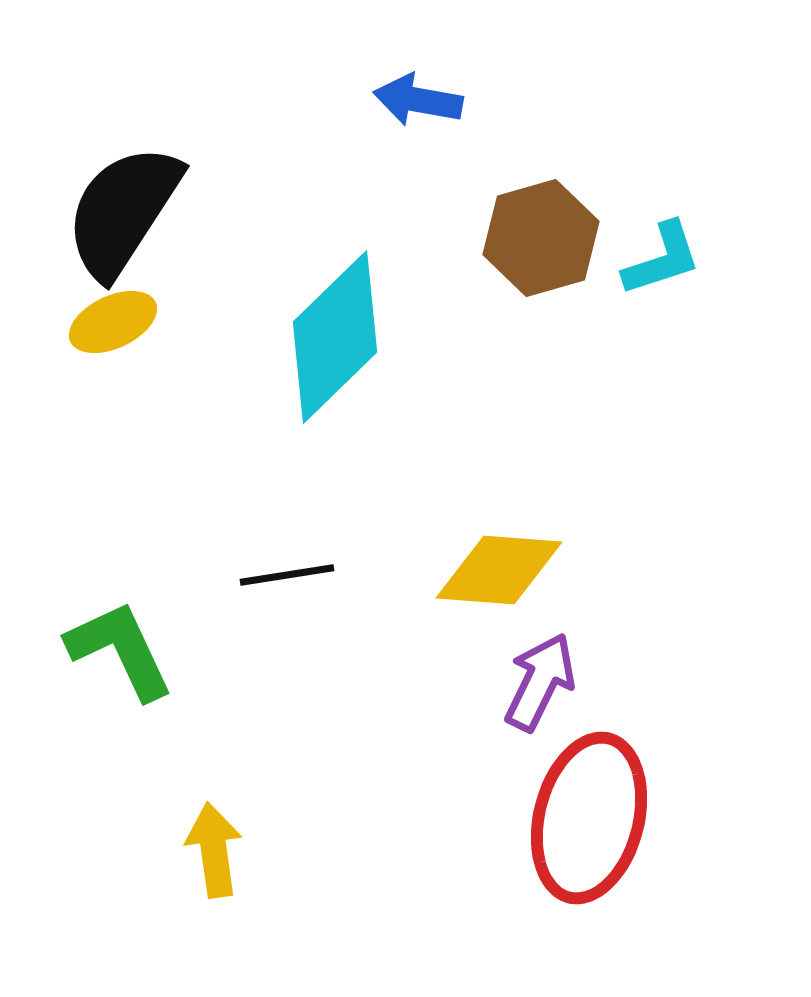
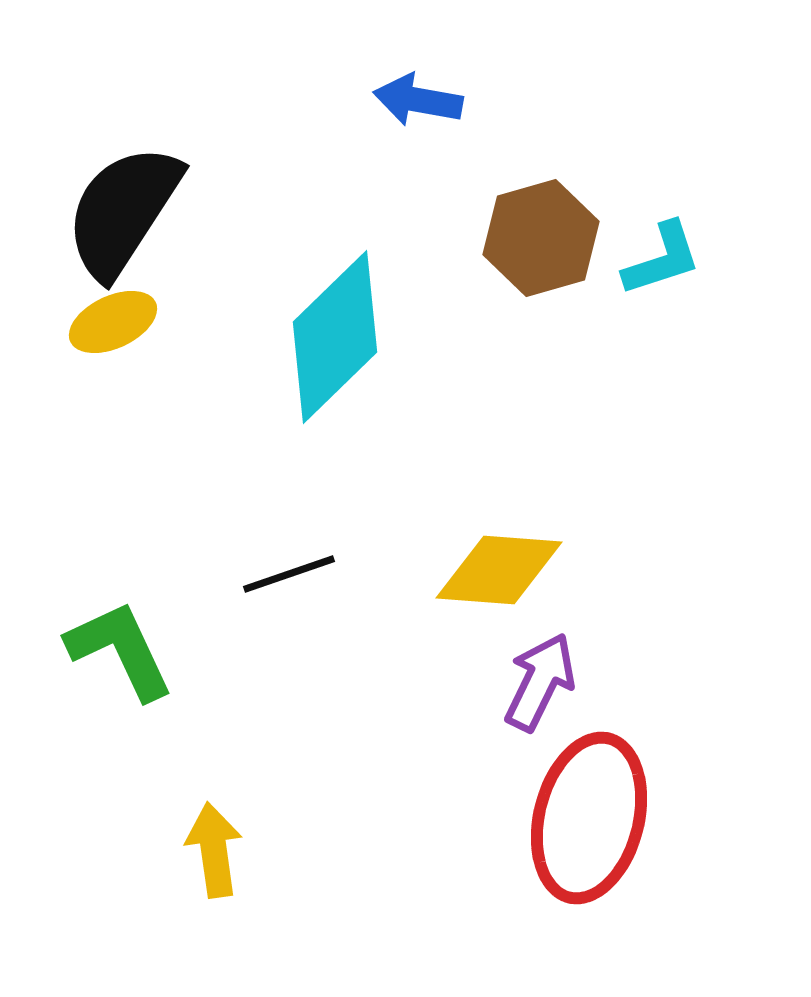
black line: moved 2 px right, 1 px up; rotated 10 degrees counterclockwise
